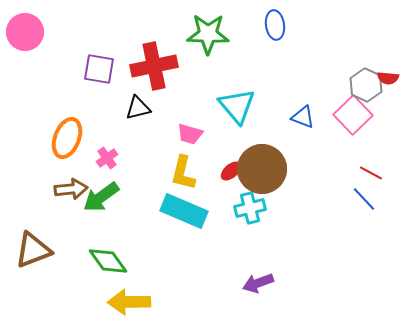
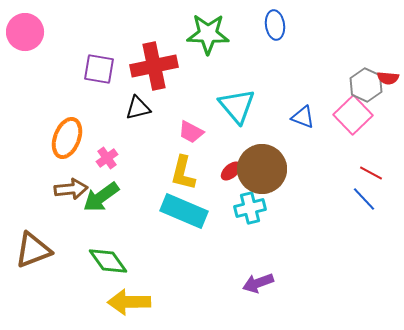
pink trapezoid: moved 1 px right, 2 px up; rotated 12 degrees clockwise
